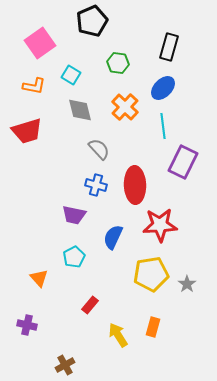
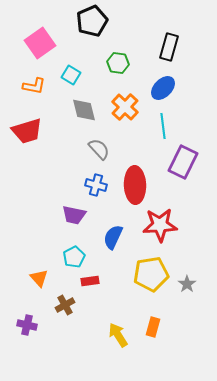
gray diamond: moved 4 px right
red rectangle: moved 24 px up; rotated 42 degrees clockwise
brown cross: moved 60 px up
